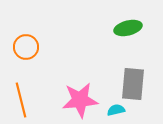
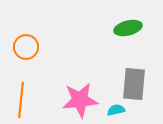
gray rectangle: moved 1 px right
orange line: rotated 20 degrees clockwise
